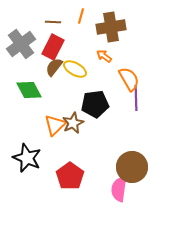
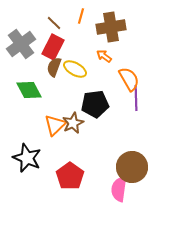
brown line: moved 1 px right, 1 px down; rotated 42 degrees clockwise
brown semicircle: rotated 18 degrees counterclockwise
